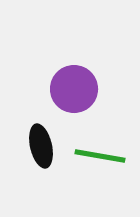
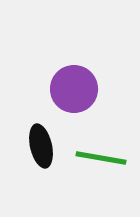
green line: moved 1 px right, 2 px down
